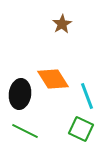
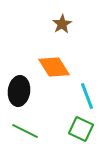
orange diamond: moved 1 px right, 12 px up
black ellipse: moved 1 px left, 3 px up
